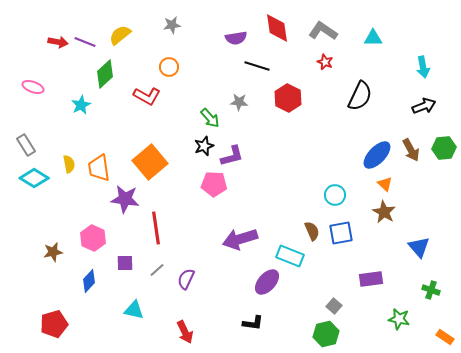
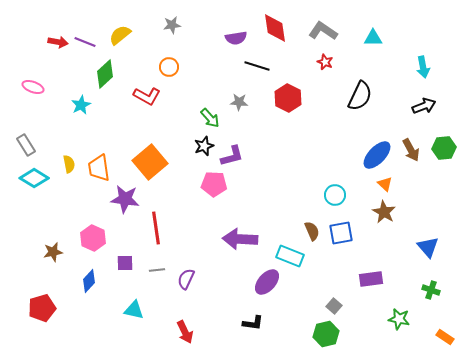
red diamond at (277, 28): moved 2 px left
purple arrow at (240, 239): rotated 20 degrees clockwise
blue triangle at (419, 247): moved 9 px right
gray line at (157, 270): rotated 35 degrees clockwise
red pentagon at (54, 324): moved 12 px left, 16 px up
